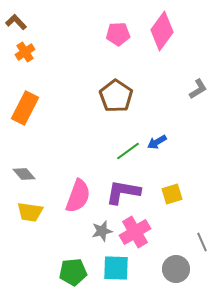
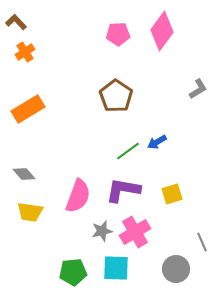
orange rectangle: moved 3 px right, 1 px down; rotated 32 degrees clockwise
purple L-shape: moved 2 px up
